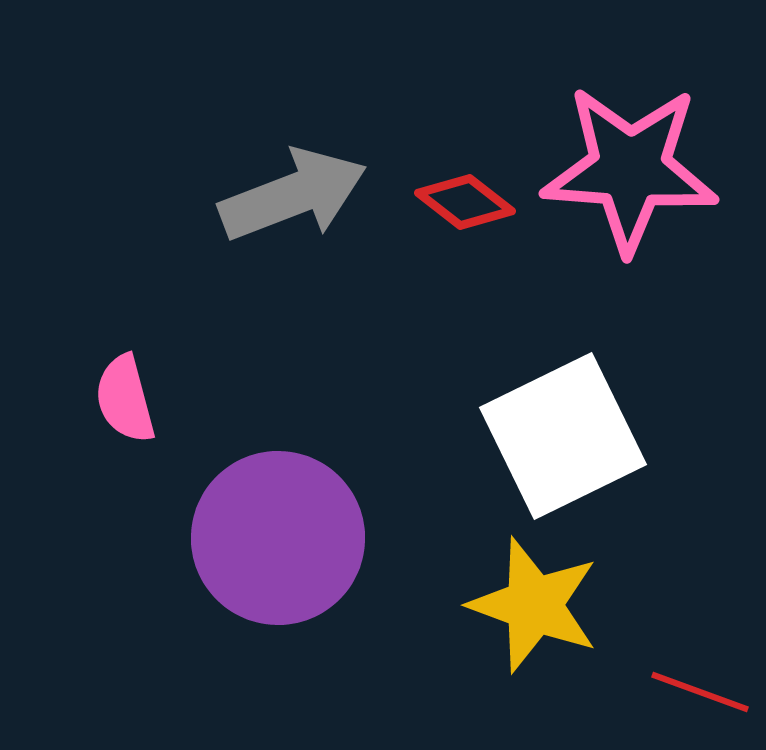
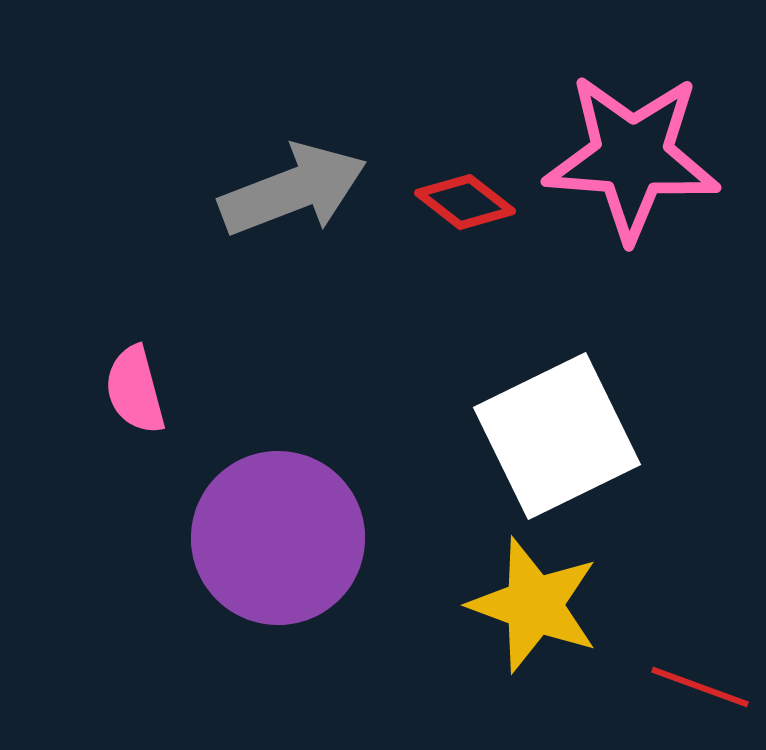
pink star: moved 2 px right, 12 px up
gray arrow: moved 5 px up
pink semicircle: moved 10 px right, 9 px up
white square: moved 6 px left
red line: moved 5 px up
